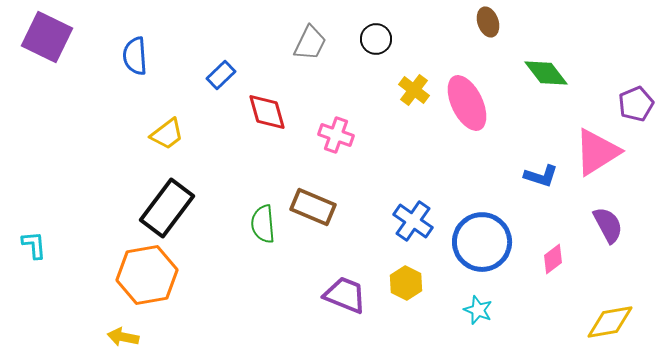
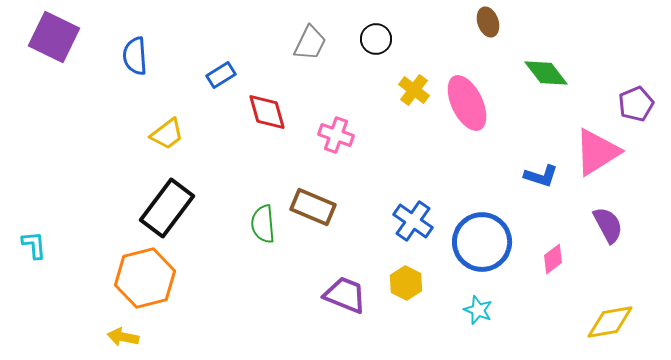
purple square: moved 7 px right
blue rectangle: rotated 12 degrees clockwise
orange hexagon: moved 2 px left, 3 px down; rotated 4 degrees counterclockwise
